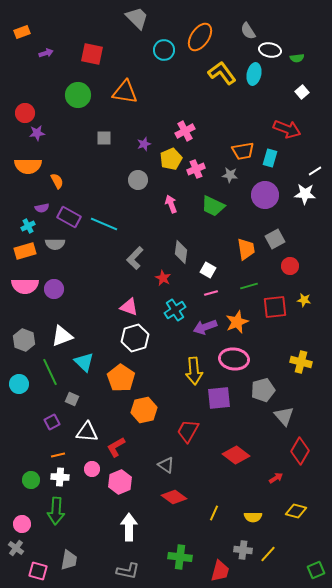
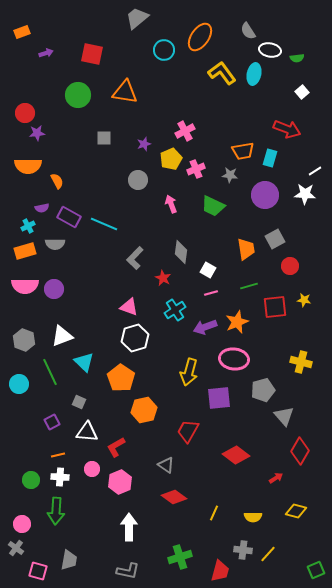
gray trapezoid at (137, 18): rotated 85 degrees counterclockwise
yellow arrow at (194, 371): moved 5 px left, 1 px down; rotated 20 degrees clockwise
gray square at (72, 399): moved 7 px right, 3 px down
green cross at (180, 557): rotated 25 degrees counterclockwise
